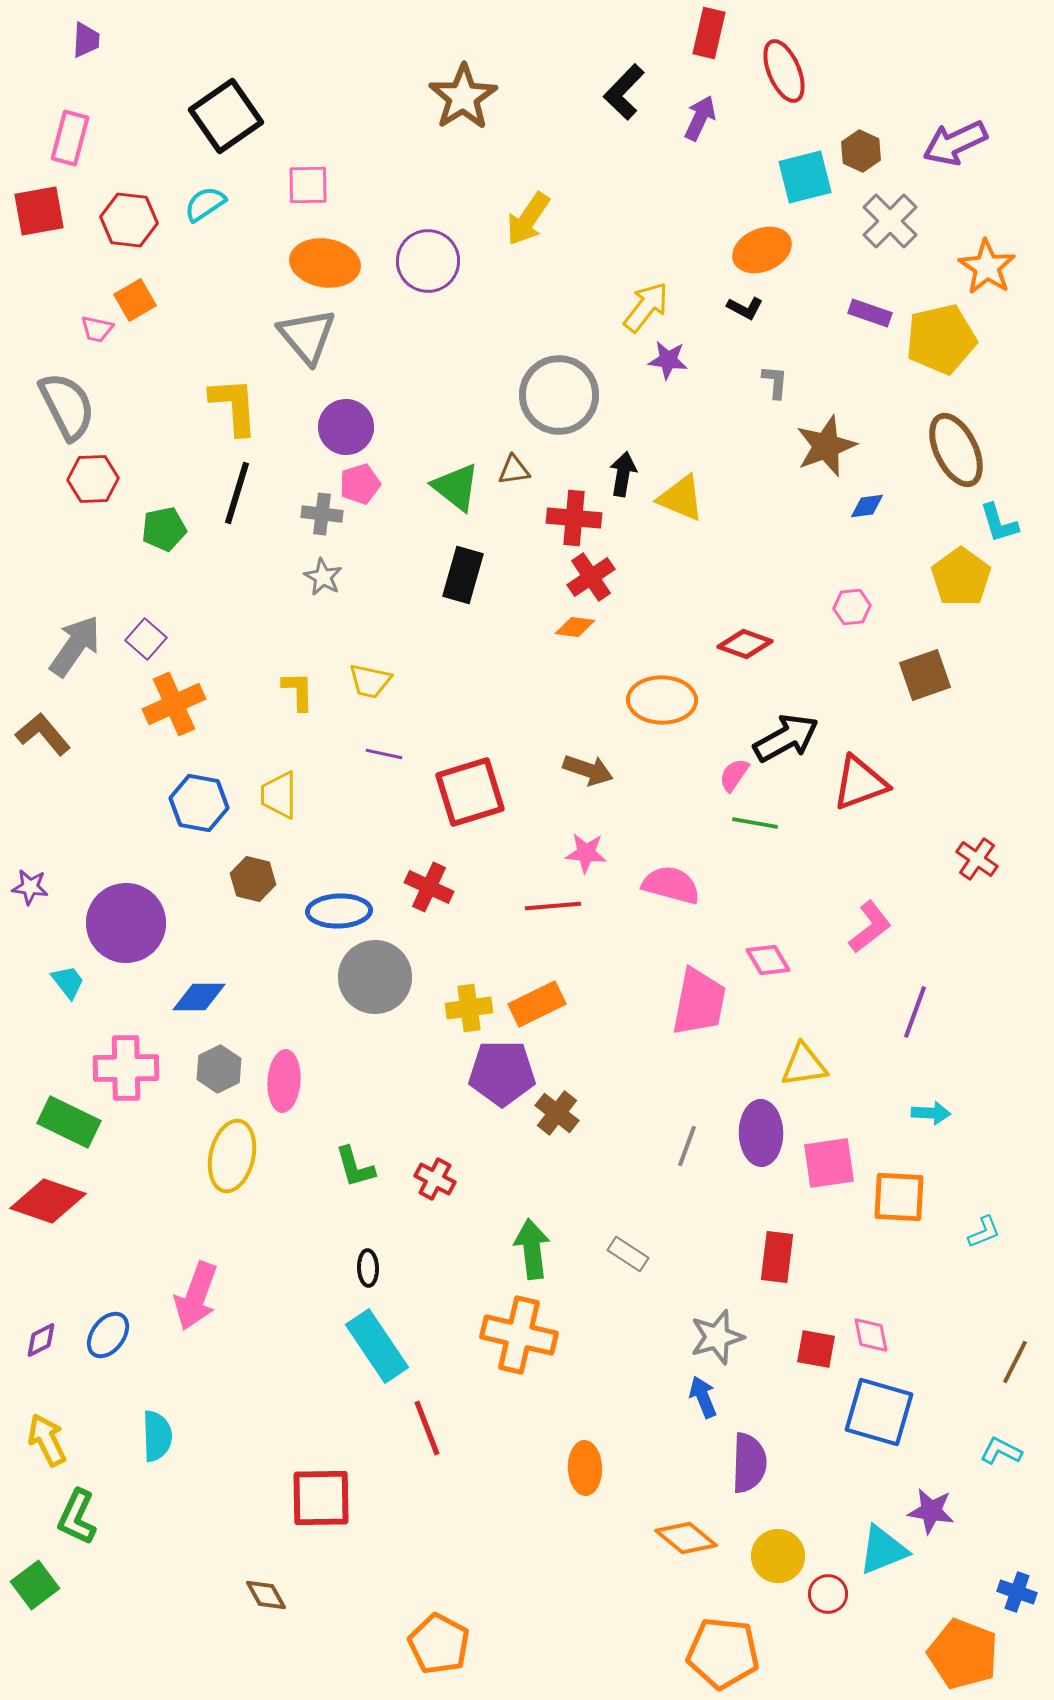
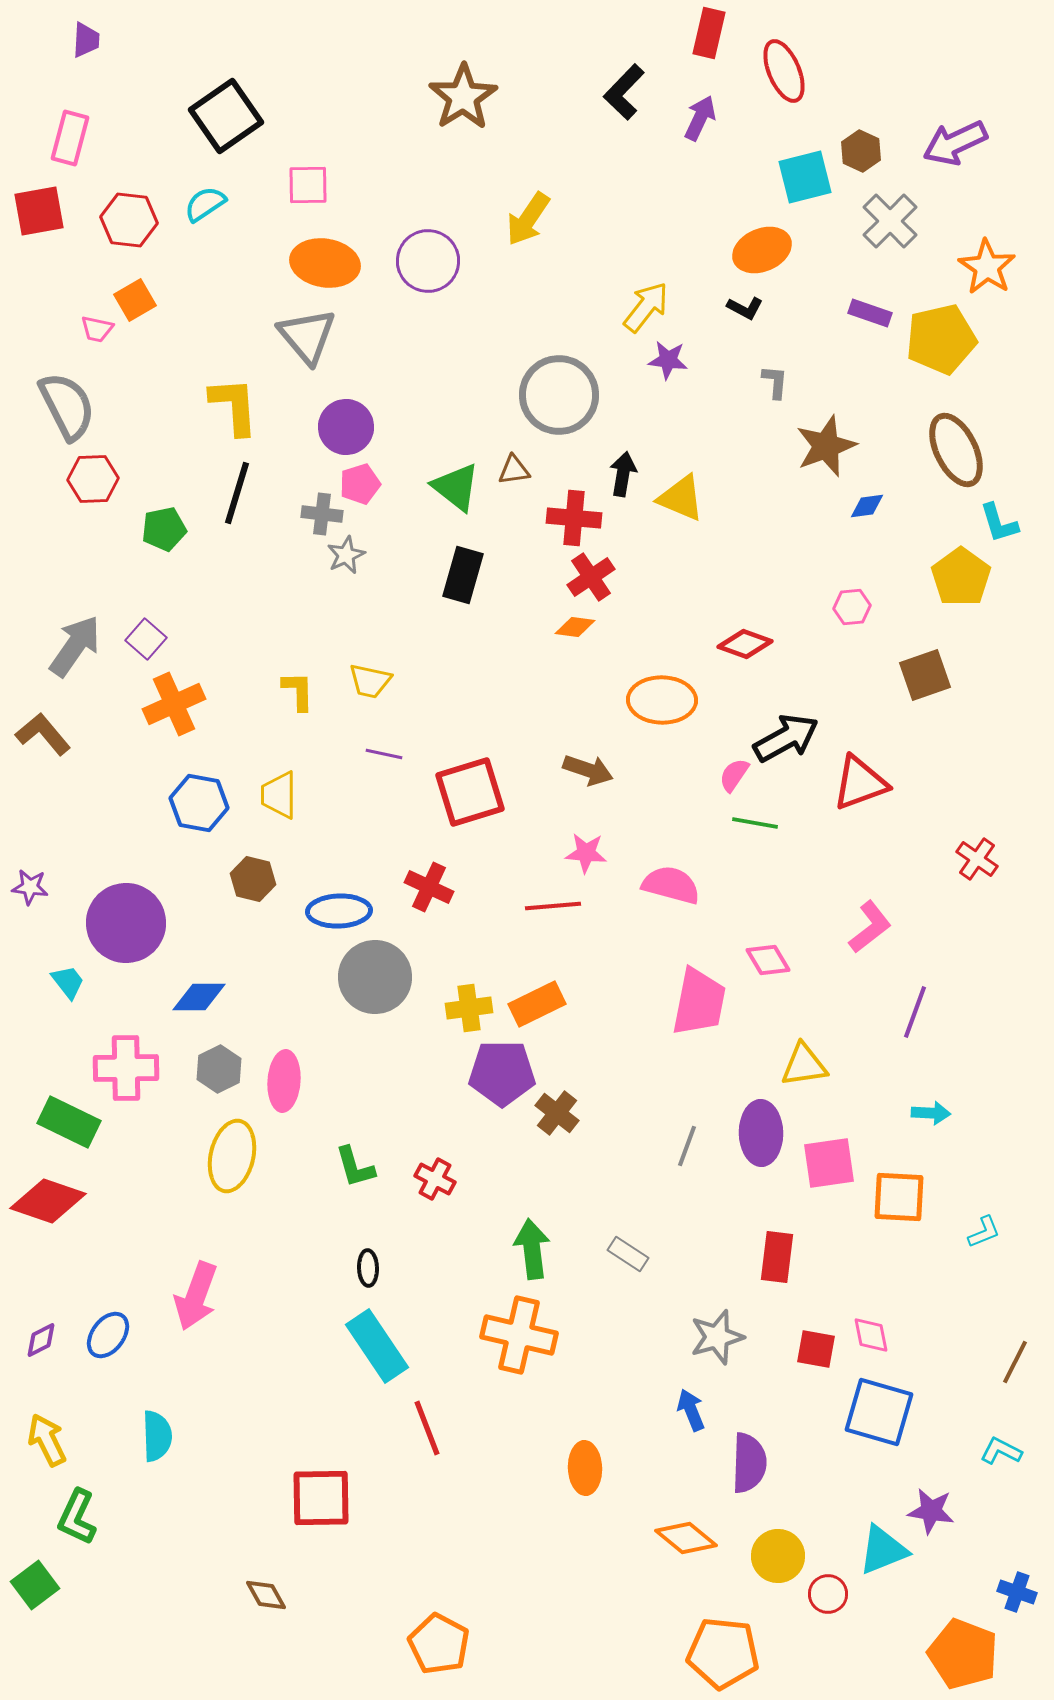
gray star at (323, 577): moved 23 px right, 22 px up; rotated 18 degrees clockwise
blue arrow at (703, 1397): moved 12 px left, 13 px down
